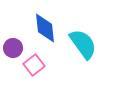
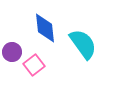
purple circle: moved 1 px left, 4 px down
